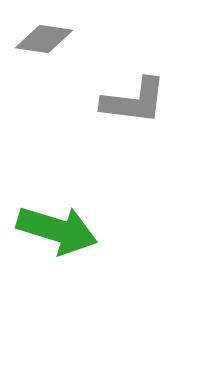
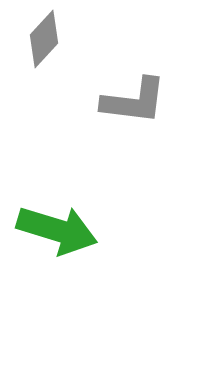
gray diamond: rotated 56 degrees counterclockwise
